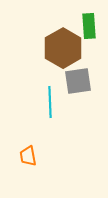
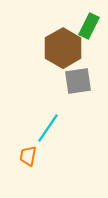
green rectangle: rotated 30 degrees clockwise
cyan line: moved 2 px left, 26 px down; rotated 36 degrees clockwise
orange trapezoid: rotated 20 degrees clockwise
